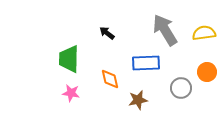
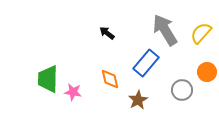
yellow semicircle: moved 3 px left; rotated 40 degrees counterclockwise
green trapezoid: moved 21 px left, 20 px down
blue rectangle: rotated 48 degrees counterclockwise
gray circle: moved 1 px right, 2 px down
pink star: moved 2 px right, 1 px up
brown star: rotated 18 degrees counterclockwise
